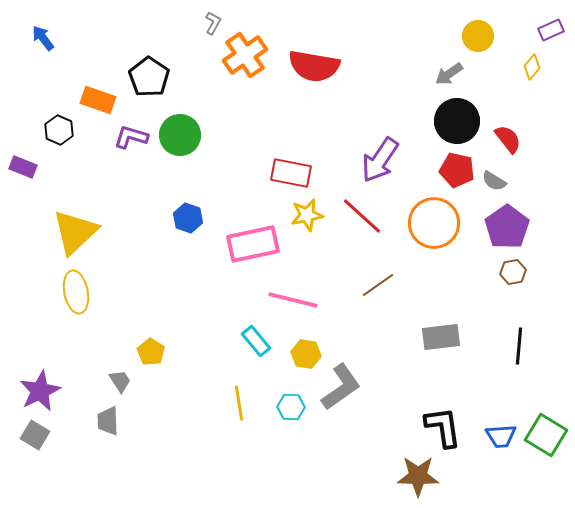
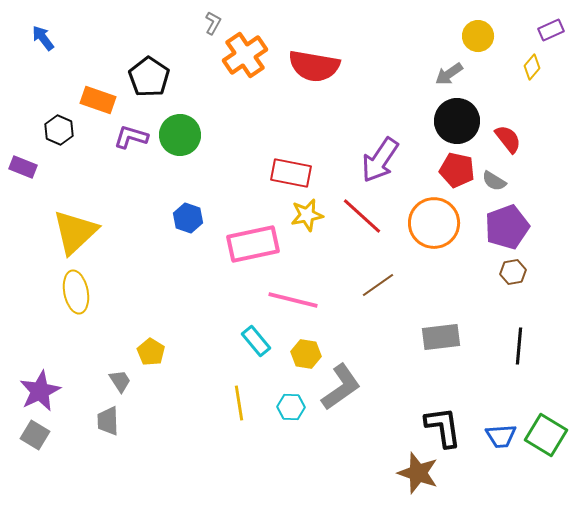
purple pentagon at (507, 227): rotated 15 degrees clockwise
brown star at (418, 476): moved 3 px up; rotated 18 degrees clockwise
